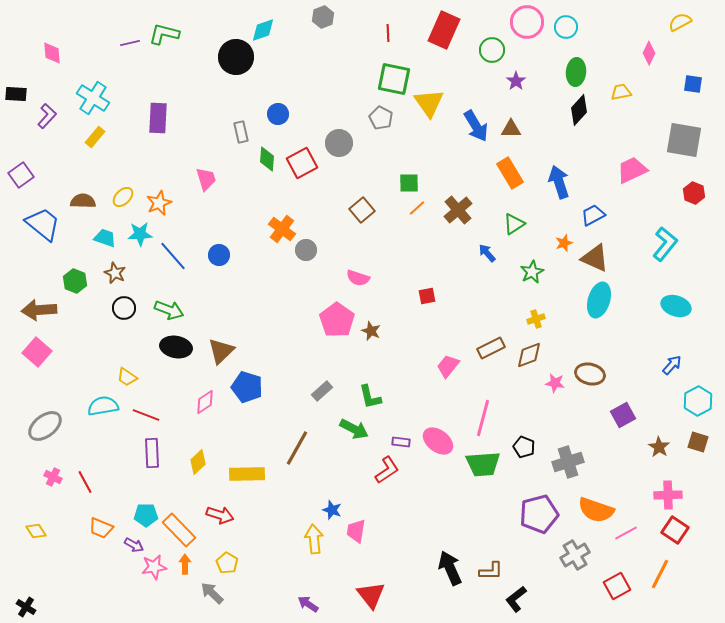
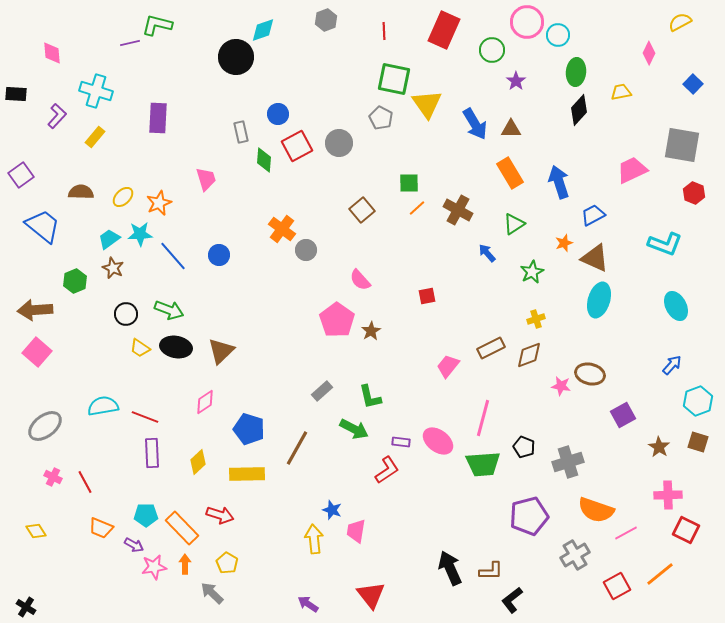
gray hexagon at (323, 17): moved 3 px right, 3 px down
cyan circle at (566, 27): moved 8 px left, 8 px down
red line at (388, 33): moved 4 px left, 2 px up
green L-shape at (164, 34): moved 7 px left, 9 px up
blue square at (693, 84): rotated 36 degrees clockwise
cyan cross at (93, 98): moved 3 px right, 7 px up; rotated 16 degrees counterclockwise
yellow triangle at (429, 103): moved 2 px left, 1 px down
purple L-shape at (47, 116): moved 10 px right
blue arrow at (476, 126): moved 1 px left, 2 px up
gray square at (684, 140): moved 2 px left, 5 px down
green diamond at (267, 159): moved 3 px left, 1 px down
red square at (302, 163): moved 5 px left, 17 px up
brown semicircle at (83, 201): moved 2 px left, 9 px up
brown cross at (458, 210): rotated 20 degrees counterclockwise
blue trapezoid at (43, 224): moved 2 px down
cyan trapezoid at (105, 238): moved 4 px right, 1 px down; rotated 55 degrees counterclockwise
cyan L-shape at (665, 244): rotated 72 degrees clockwise
brown star at (115, 273): moved 2 px left, 5 px up
pink semicircle at (358, 278): moved 2 px right, 2 px down; rotated 30 degrees clockwise
green hexagon at (75, 281): rotated 15 degrees clockwise
cyan ellipse at (676, 306): rotated 44 degrees clockwise
black circle at (124, 308): moved 2 px right, 6 px down
brown arrow at (39, 310): moved 4 px left
brown star at (371, 331): rotated 18 degrees clockwise
yellow trapezoid at (127, 377): moved 13 px right, 29 px up
pink star at (555, 383): moved 6 px right, 3 px down
blue pentagon at (247, 387): moved 2 px right, 42 px down
cyan hexagon at (698, 401): rotated 8 degrees clockwise
red line at (146, 415): moved 1 px left, 2 px down
purple pentagon at (539, 514): moved 10 px left, 2 px down
orange rectangle at (179, 530): moved 3 px right, 2 px up
red square at (675, 530): moved 11 px right; rotated 8 degrees counterclockwise
orange line at (660, 574): rotated 24 degrees clockwise
black L-shape at (516, 599): moved 4 px left, 1 px down
